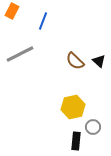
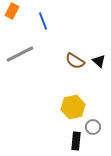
blue line: rotated 42 degrees counterclockwise
brown semicircle: rotated 12 degrees counterclockwise
